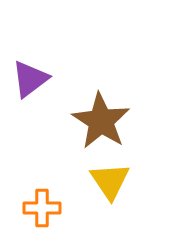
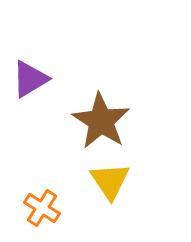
purple triangle: rotated 6 degrees clockwise
orange cross: rotated 33 degrees clockwise
